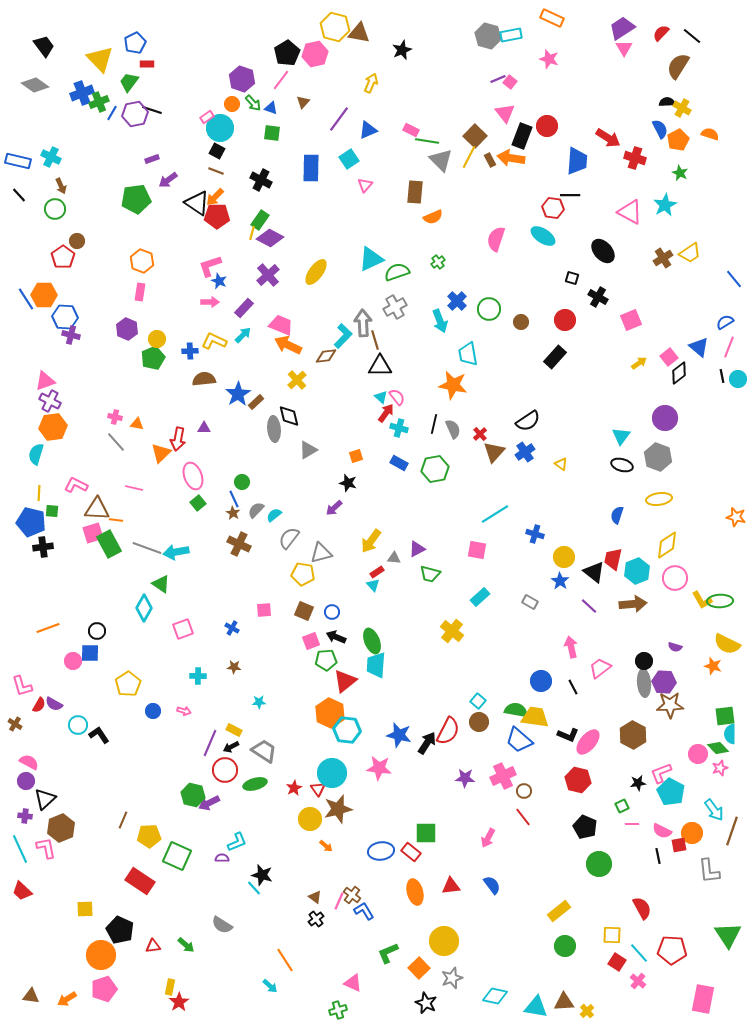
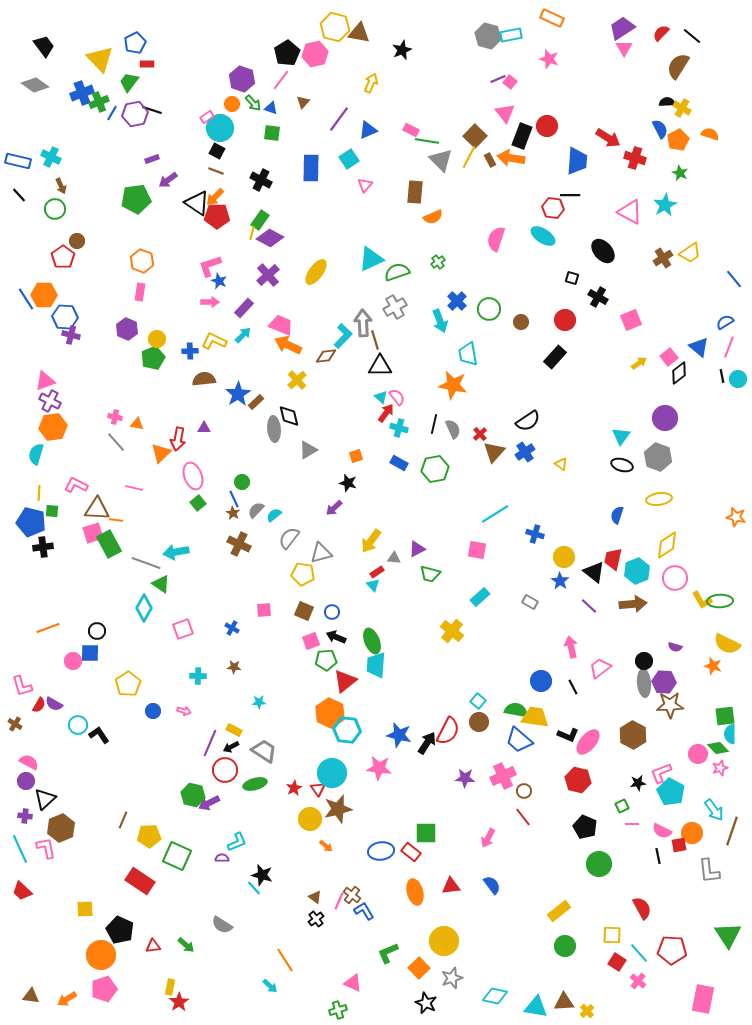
gray line at (147, 548): moved 1 px left, 15 px down
